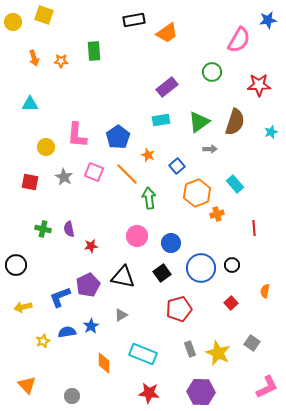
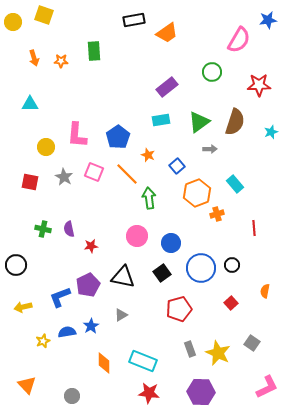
cyan rectangle at (143, 354): moved 7 px down
